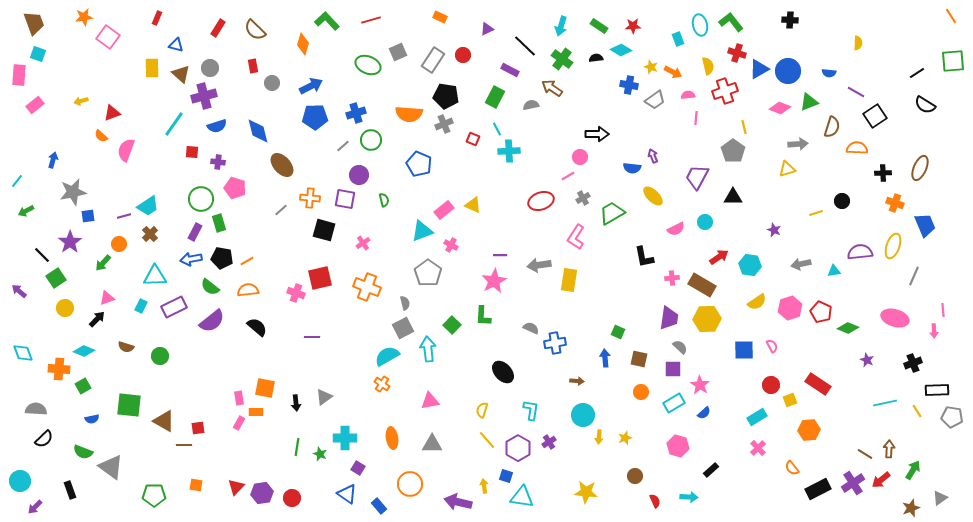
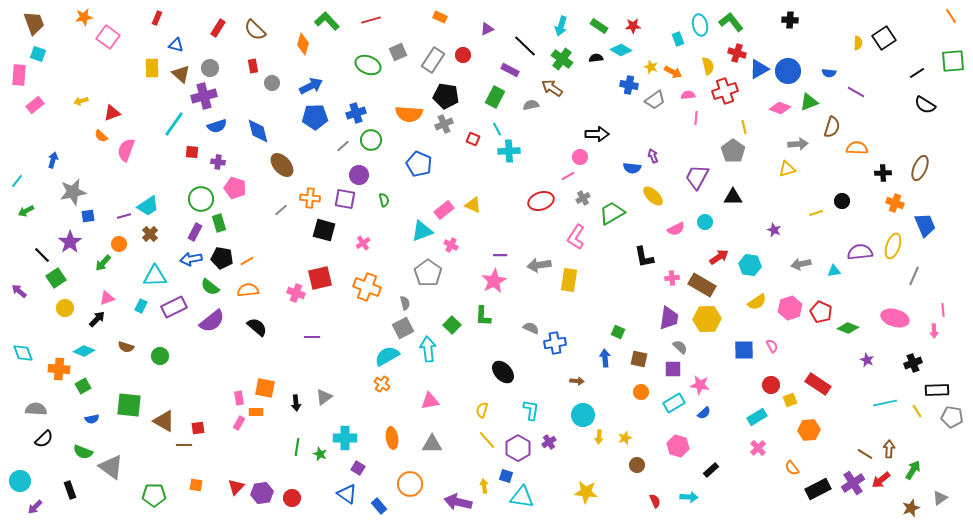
black square at (875, 116): moved 9 px right, 78 px up
pink star at (700, 385): rotated 24 degrees counterclockwise
brown circle at (635, 476): moved 2 px right, 11 px up
